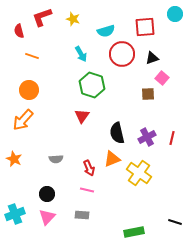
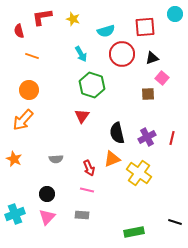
red L-shape: rotated 10 degrees clockwise
